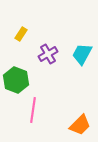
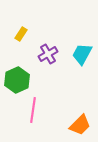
green hexagon: moved 1 px right; rotated 15 degrees clockwise
